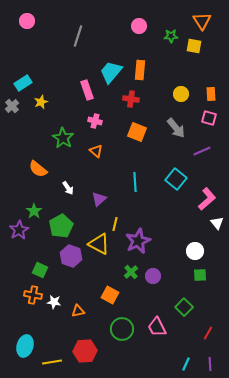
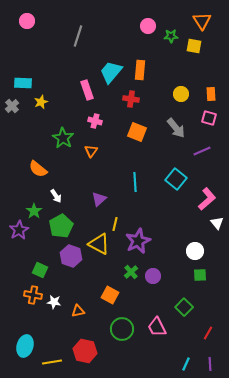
pink circle at (139, 26): moved 9 px right
cyan rectangle at (23, 83): rotated 36 degrees clockwise
orange triangle at (96, 151): moved 5 px left; rotated 24 degrees clockwise
white arrow at (68, 188): moved 12 px left, 8 px down
red hexagon at (85, 351): rotated 15 degrees clockwise
